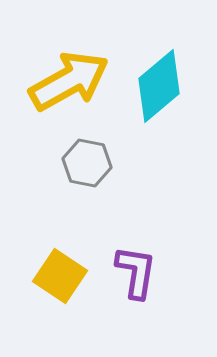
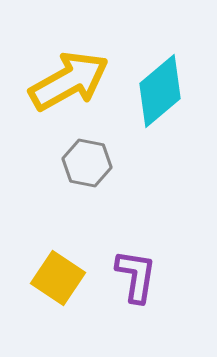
cyan diamond: moved 1 px right, 5 px down
purple L-shape: moved 4 px down
yellow square: moved 2 px left, 2 px down
